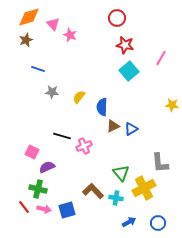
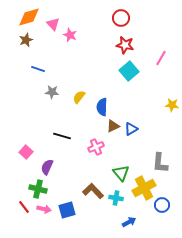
red circle: moved 4 px right
pink cross: moved 12 px right, 1 px down
pink square: moved 6 px left; rotated 16 degrees clockwise
gray L-shape: rotated 10 degrees clockwise
purple semicircle: rotated 42 degrees counterclockwise
blue circle: moved 4 px right, 18 px up
